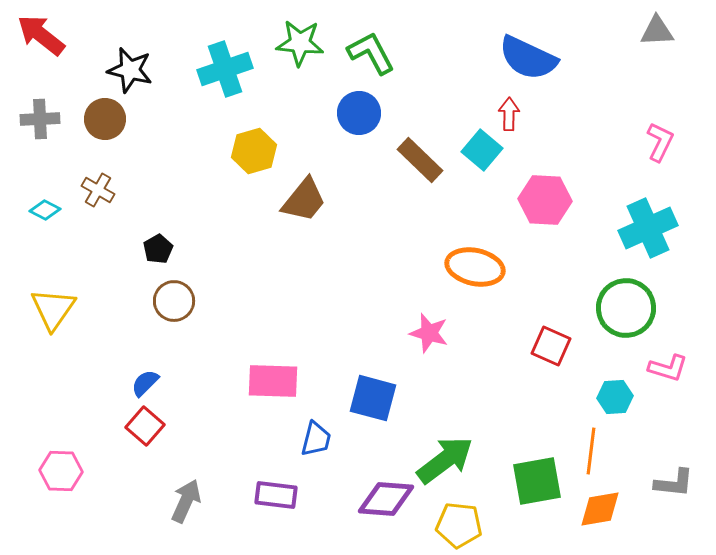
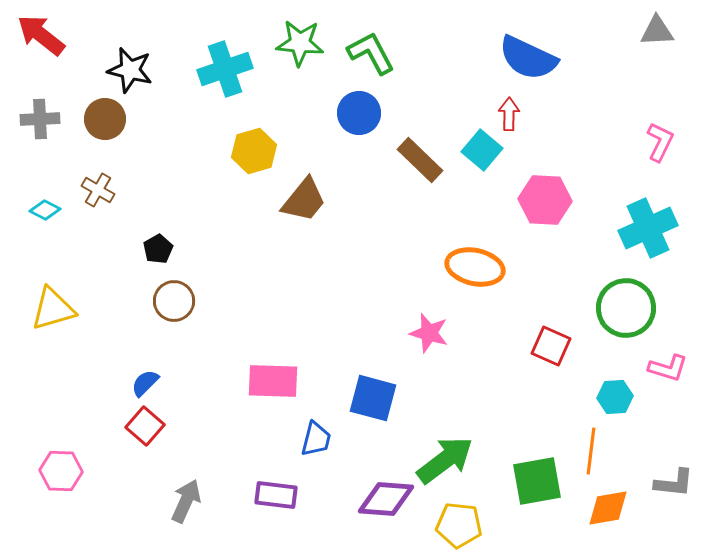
yellow triangle at (53, 309): rotated 39 degrees clockwise
orange diamond at (600, 509): moved 8 px right, 1 px up
